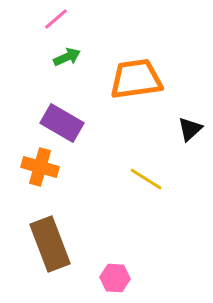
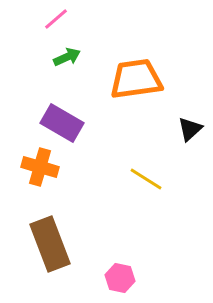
pink hexagon: moved 5 px right; rotated 8 degrees clockwise
